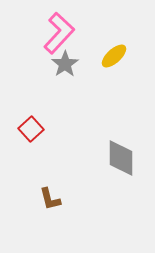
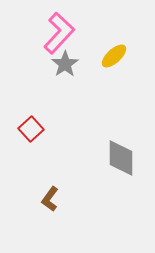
brown L-shape: rotated 50 degrees clockwise
